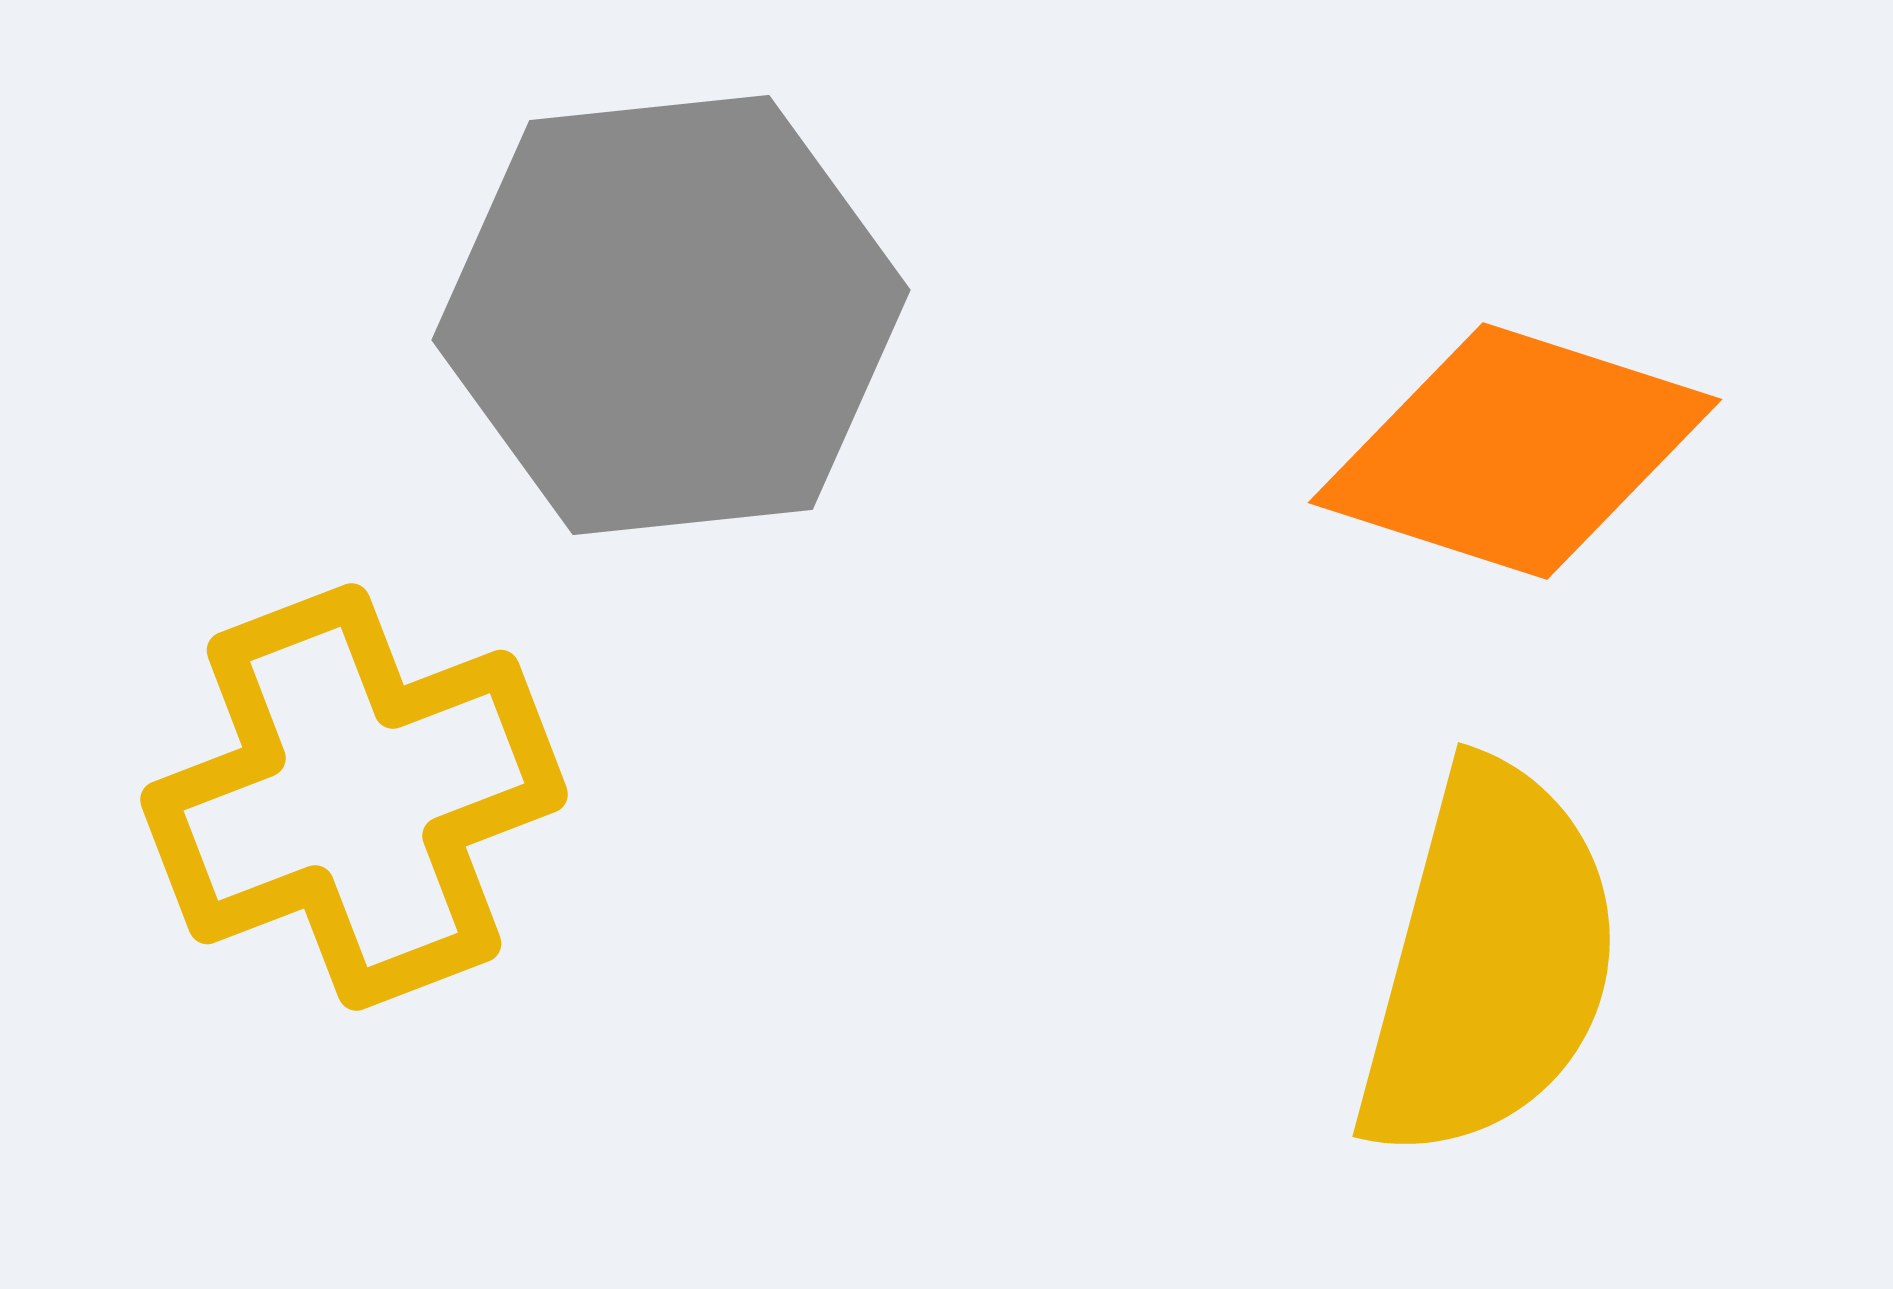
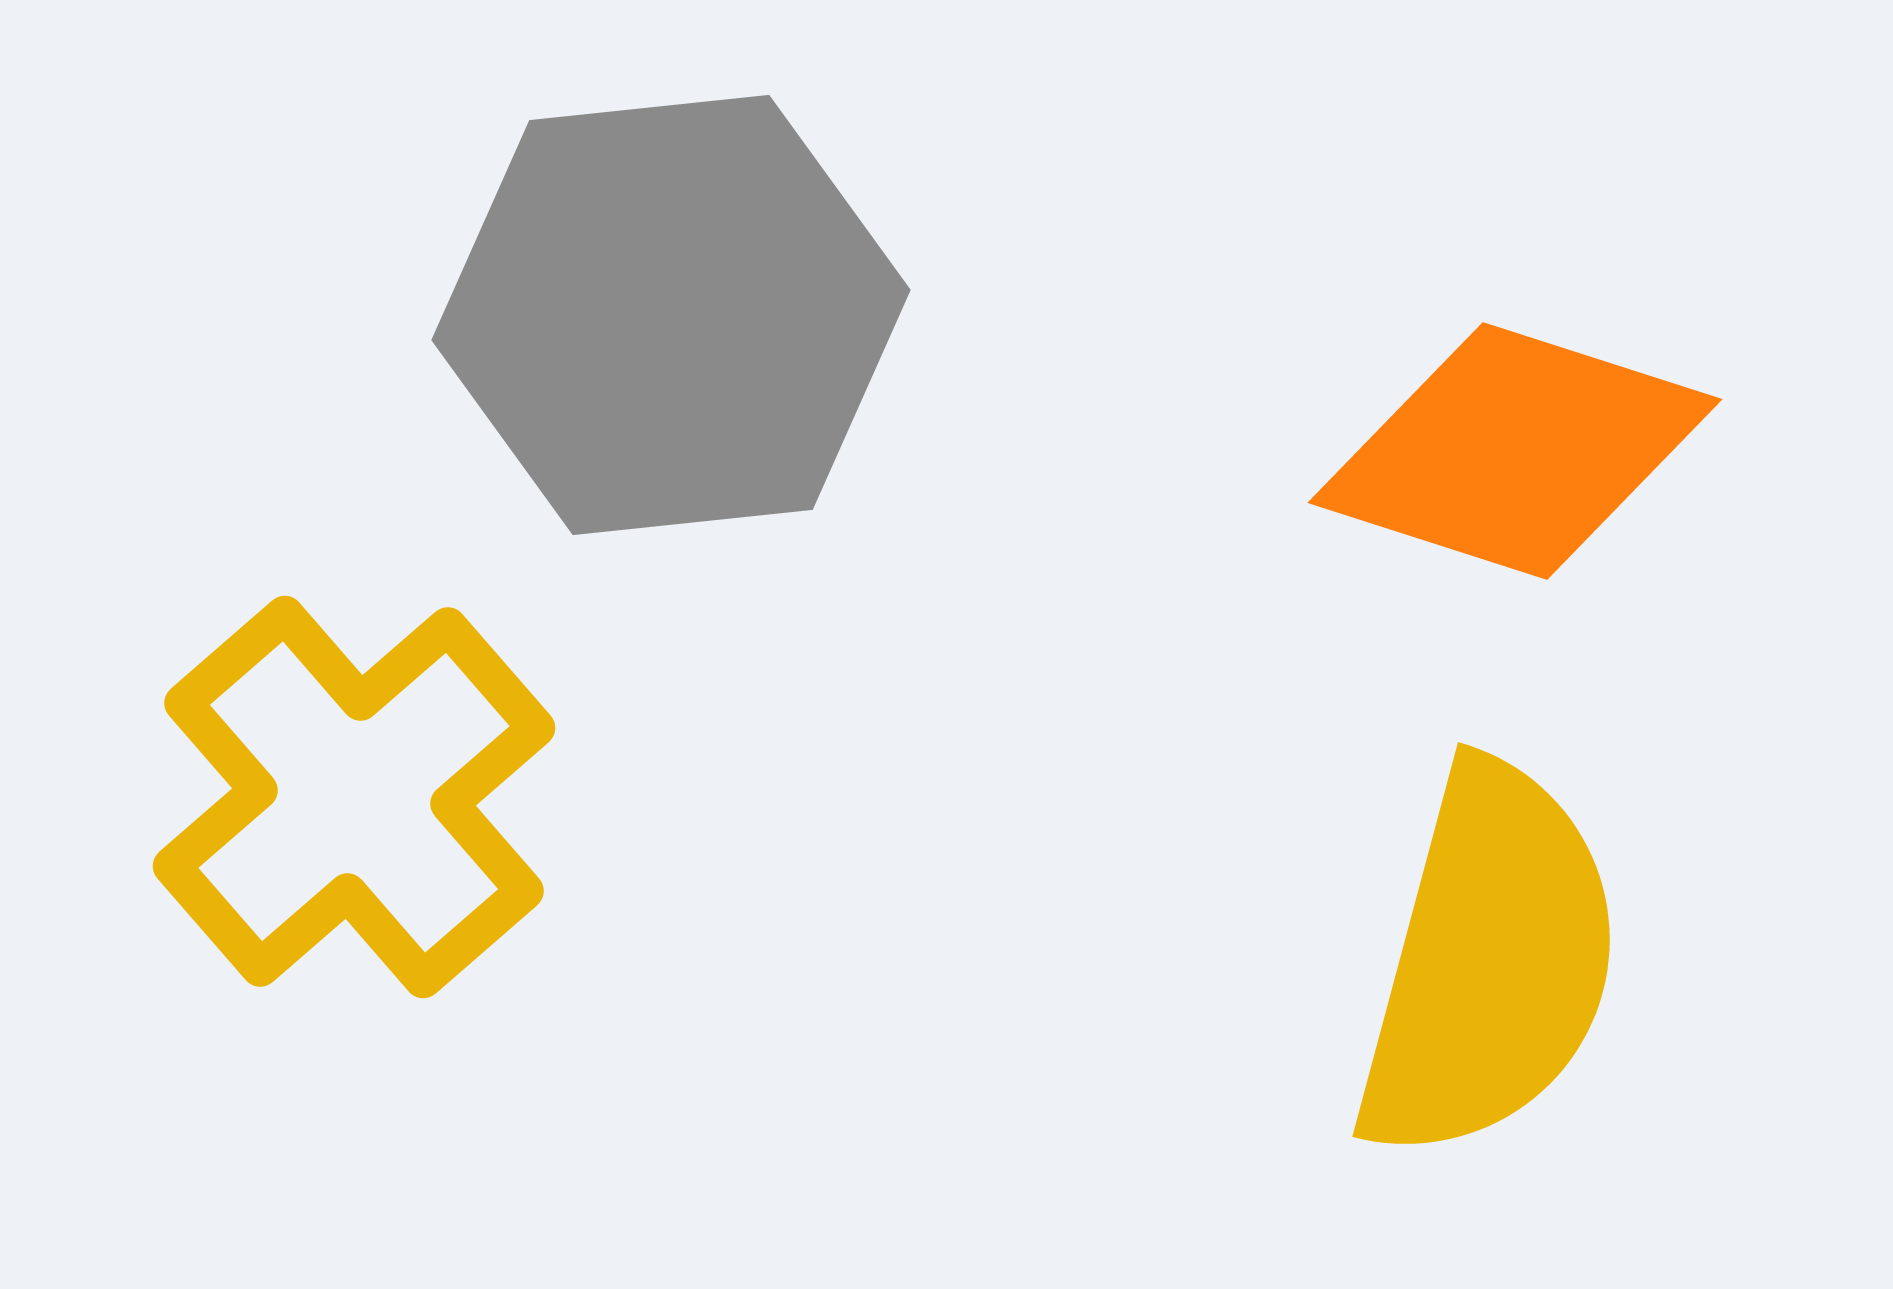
yellow cross: rotated 20 degrees counterclockwise
